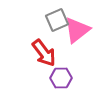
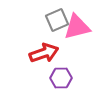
pink triangle: moved 3 px up; rotated 24 degrees clockwise
red arrow: rotated 72 degrees counterclockwise
